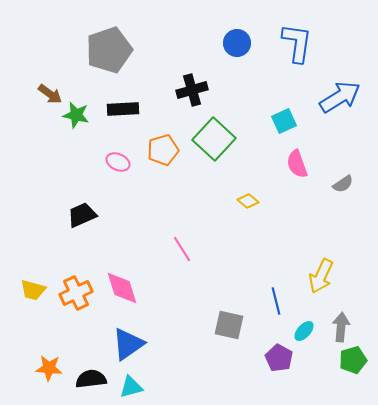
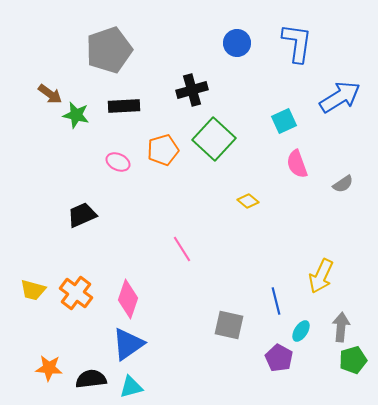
black rectangle: moved 1 px right, 3 px up
pink diamond: moved 6 px right, 11 px down; rotated 36 degrees clockwise
orange cross: rotated 28 degrees counterclockwise
cyan ellipse: moved 3 px left; rotated 10 degrees counterclockwise
